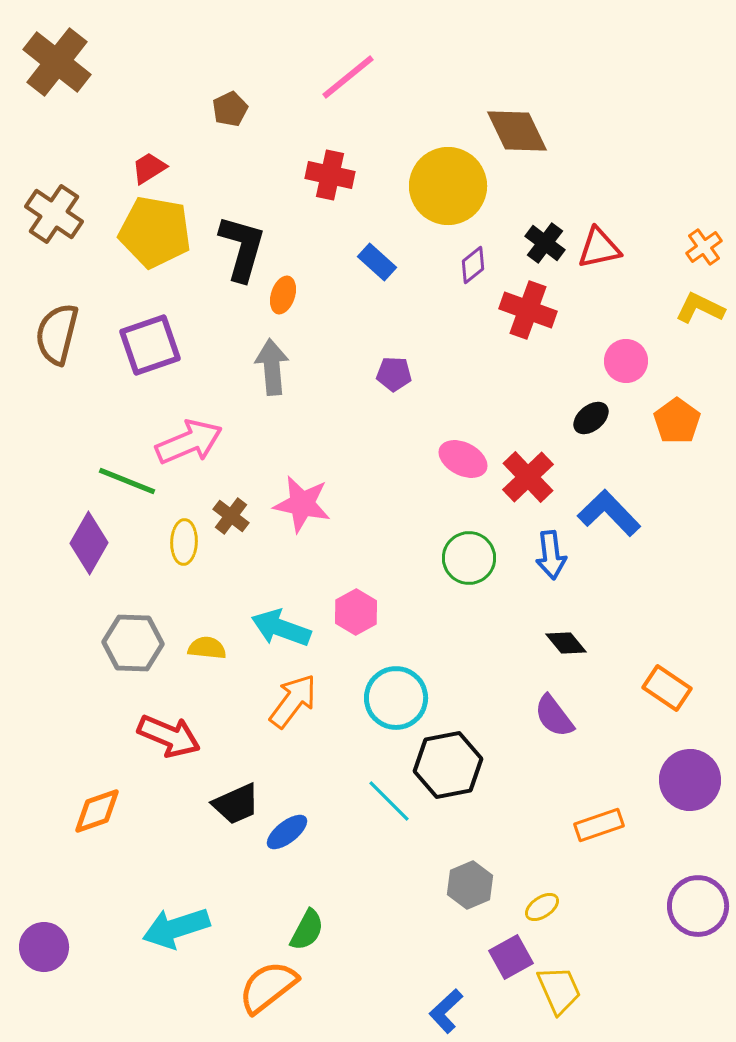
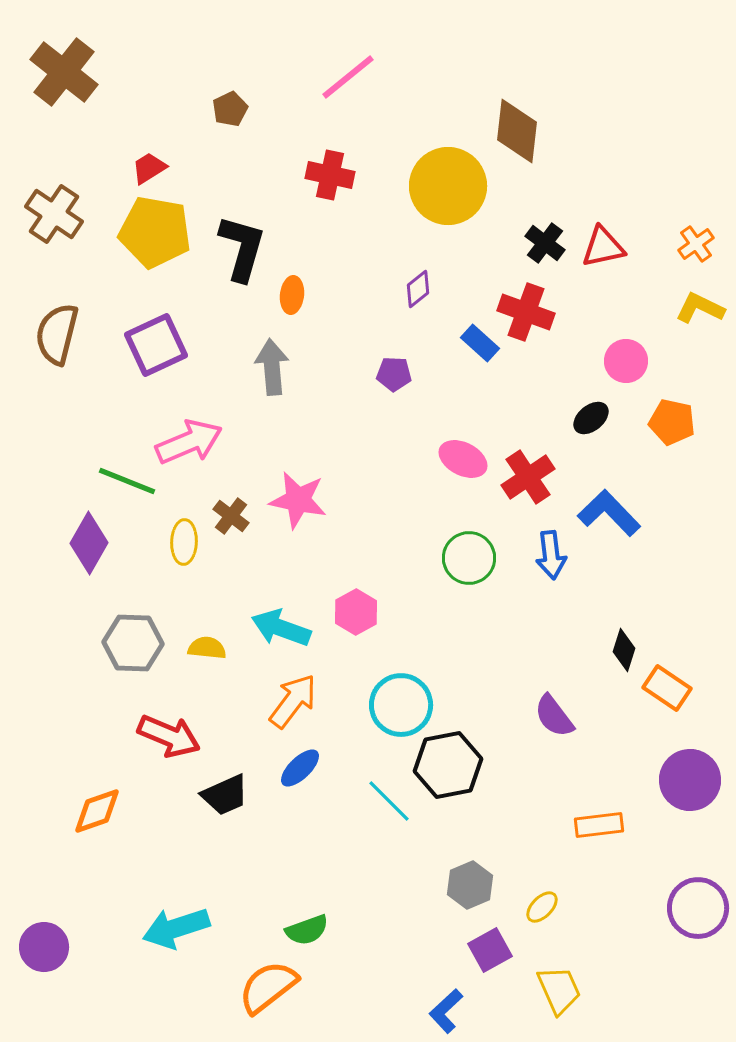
brown cross at (57, 62): moved 7 px right, 10 px down
brown diamond at (517, 131): rotated 32 degrees clockwise
orange cross at (704, 247): moved 8 px left, 3 px up
red triangle at (599, 248): moved 4 px right, 1 px up
blue rectangle at (377, 262): moved 103 px right, 81 px down
purple diamond at (473, 265): moved 55 px left, 24 px down
orange ellipse at (283, 295): moved 9 px right; rotated 12 degrees counterclockwise
red cross at (528, 310): moved 2 px left, 2 px down
purple square at (150, 345): moved 6 px right; rotated 6 degrees counterclockwise
orange pentagon at (677, 421): moved 5 px left, 1 px down; rotated 24 degrees counterclockwise
red cross at (528, 477): rotated 10 degrees clockwise
pink star at (302, 504): moved 4 px left, 4 px up
black diamond at (566, 643): moved 58 px right, 7 px down; rotated 57 degrees clockwise
cyan circle at (396, 698): moved 5 px right, 7 px down
black trapezoid at (236, 804): moved 11 px left, 9 px up
orange rectangle at (599, 825): rotated 12 degrees clockwise
blue ellipse at (287, 832): moved 13 px right, 64 px up; rotated 6 degrees counterclockwise
purple circle at (698, 906): moved 2 px down
yellow ellipse at (542, 907): rotated 12 degrees counterclockwise
green semicircle at (307, 930): rotated 42 degrees clockwise
purple square at (511, 957): moved 21 px left, 7 px up
